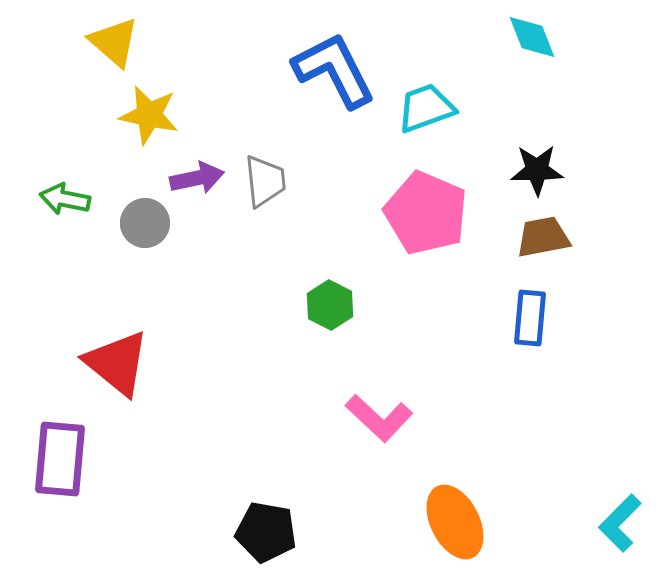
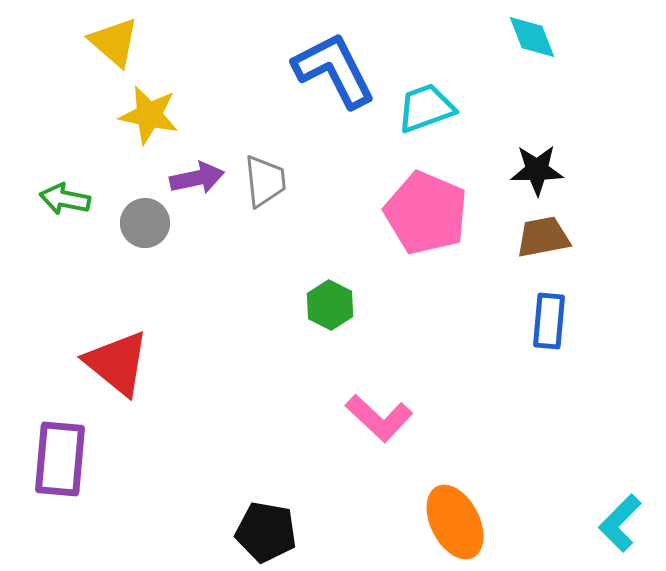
blue rectangle: moved 19 px right, 3 px down
